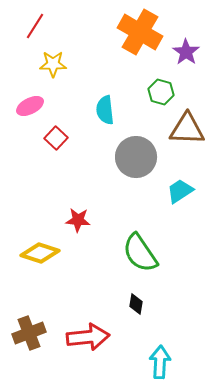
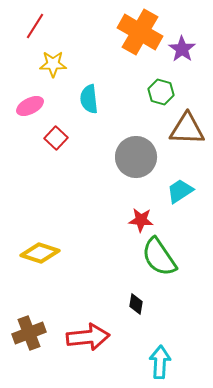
purple star: moved 4 px left, 3 px up
cyan semicircle: moved 16 px left, 11 px up
red star: moved 63 px right
green semicircle: moved 19 px right, 4 px down
